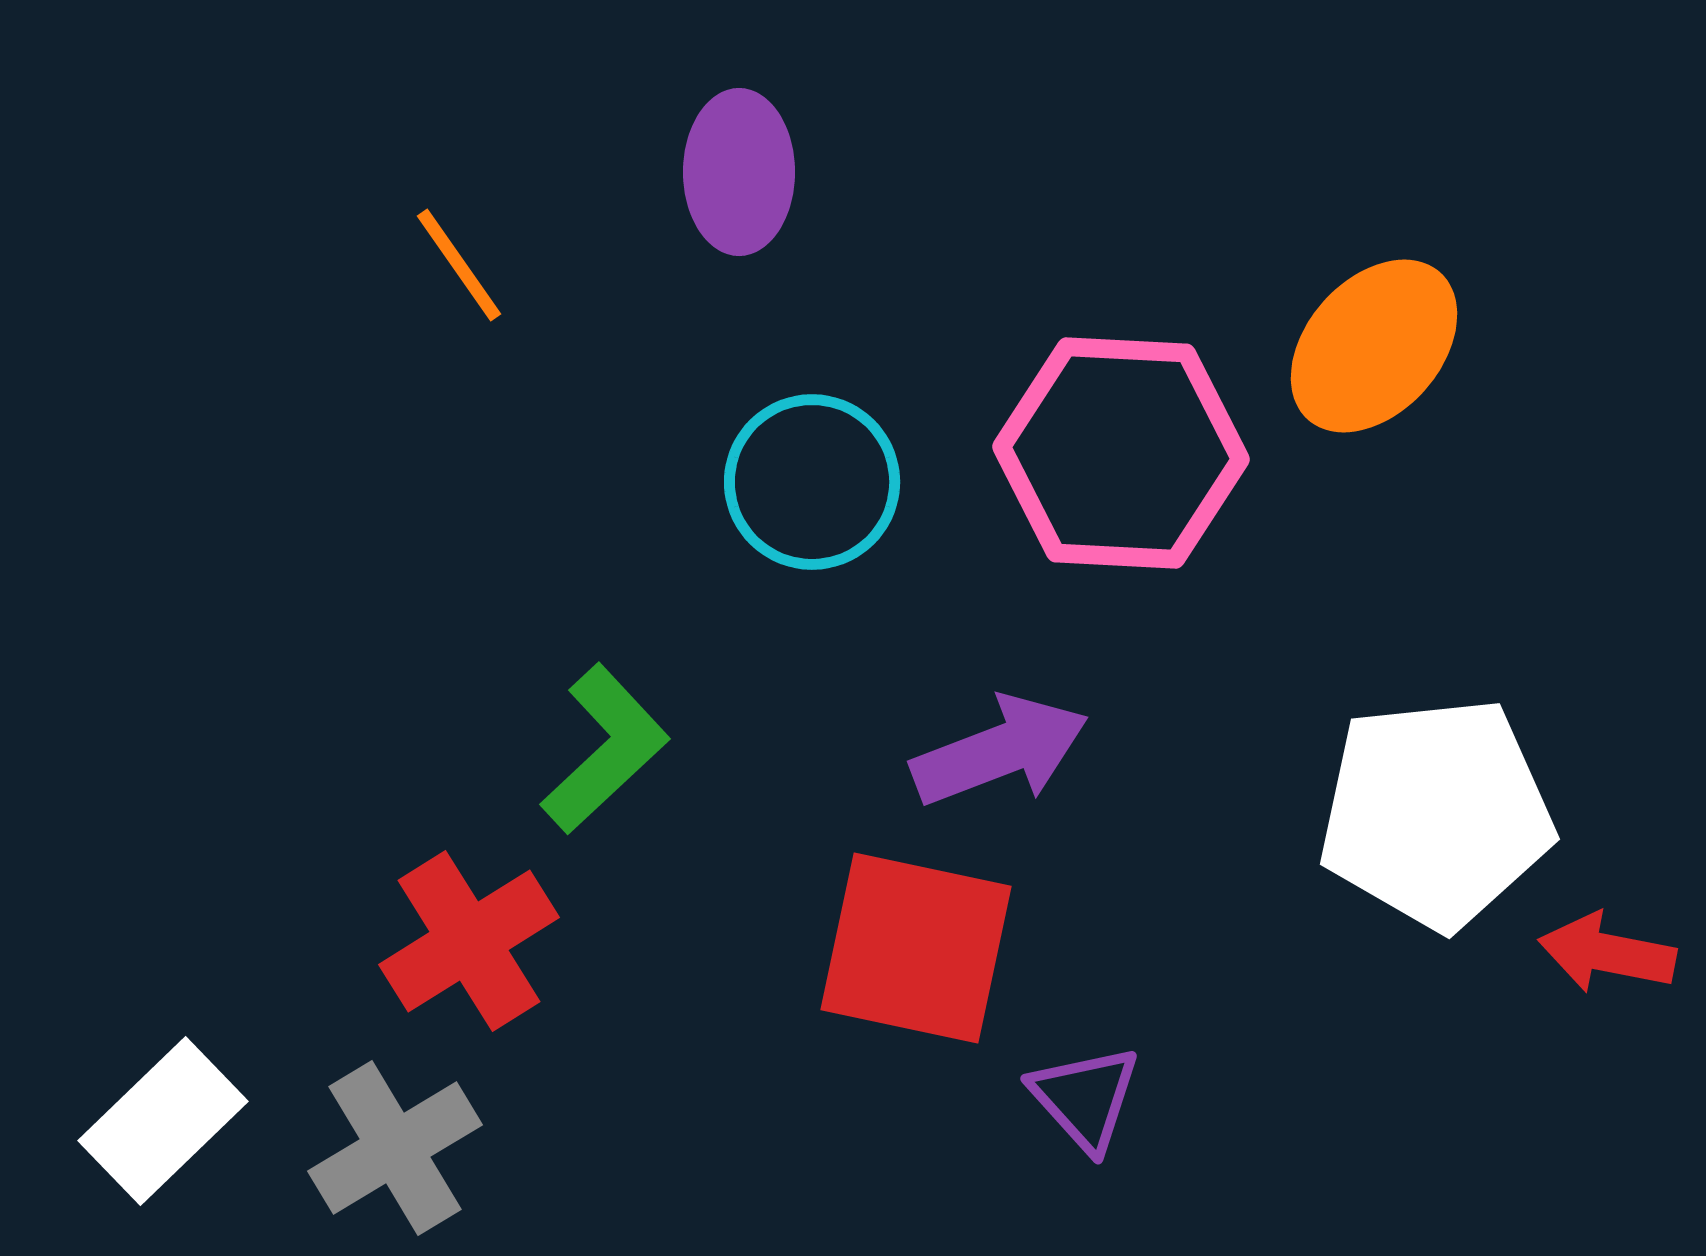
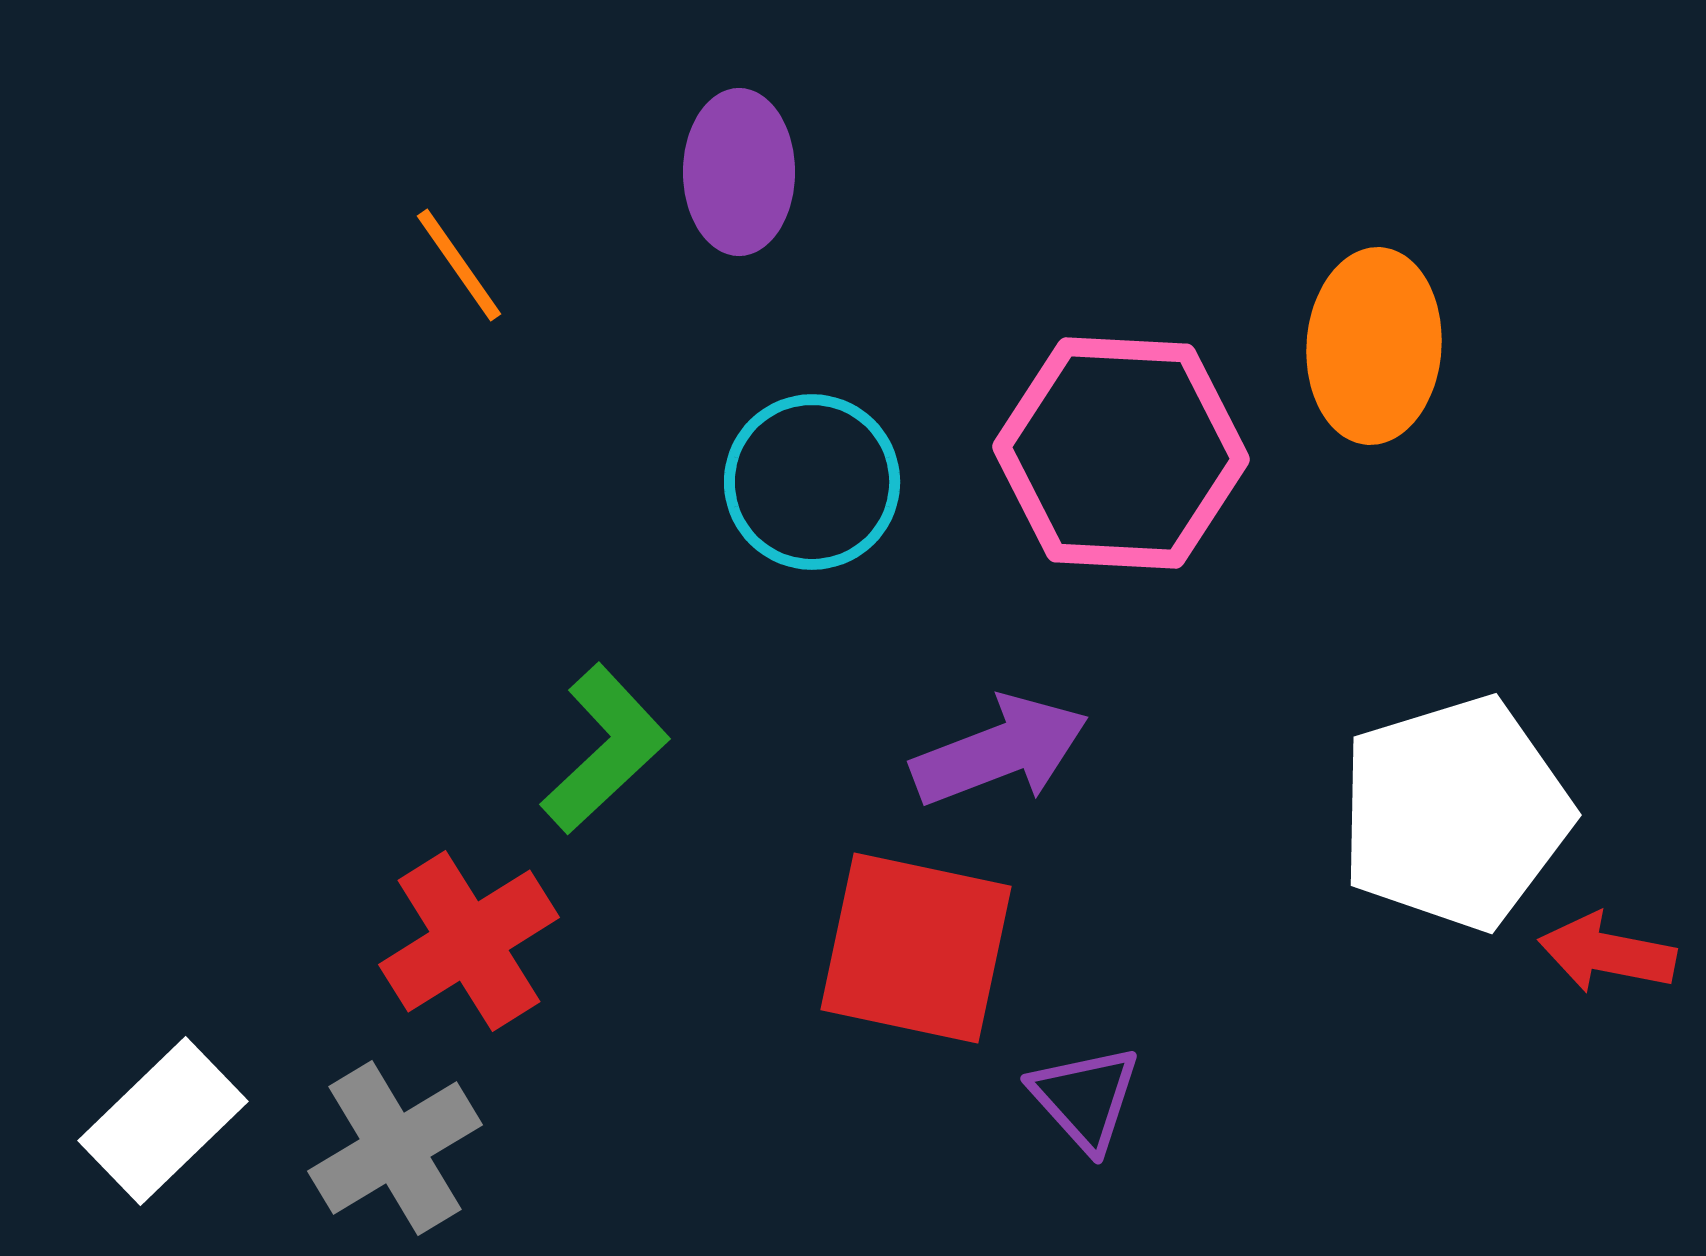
orange ellipse: rotated 38 degrees counterclockwise
white pentagon: moved 19 px right; rotated 11 degrees counterclockwise
